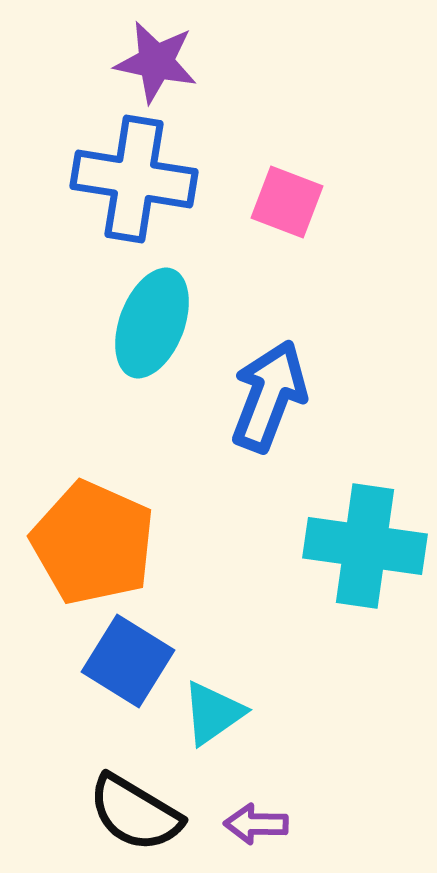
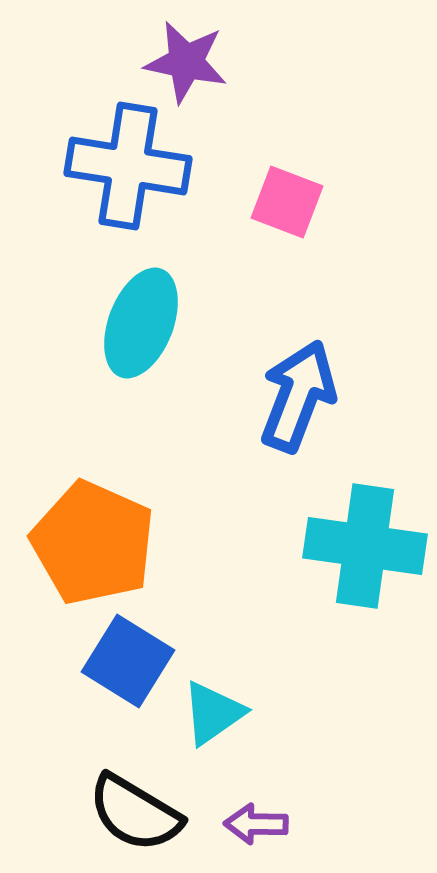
purple star: moved 30 px right
blue cross: moved 6 px left, 13 px up
cyan ellipse: moved 11 px left
blue arrow: moved 29 px right
